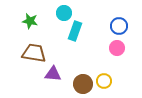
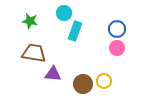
blue circle: moved 2 px left, 3 px down
